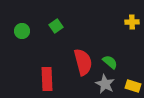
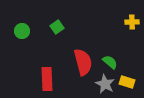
green square: moved 1 px right, 1 px down
yellow rectangle: moved 6 px left, 4 px up
